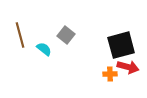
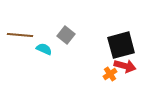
brown line: rotated 70 degrees counterclockwise
cyan semicircle: rotated 14 degrees counterclockwise
red arrow: moved 3 px left, 1 px up
orange cross: rotated 32 degrees counterclockwise
